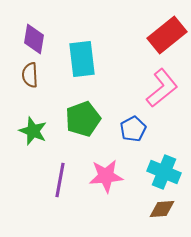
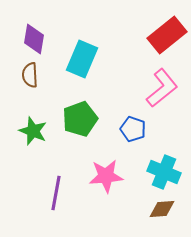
cyan rectangle: rotated 30 degrees clockwise
green pentagon: moved 3 px left
blue pentagon: rotated 25 degrees counterclockwise
purple line: moved 4 px left, 13 px down
